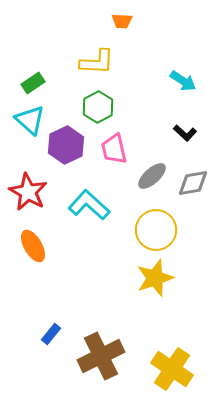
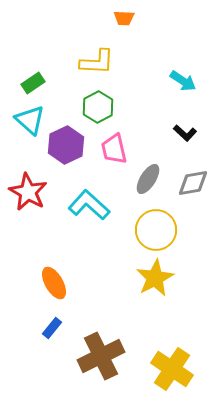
orange trapezoid: moved 2 px right, 3 px up
gray ellipse: moved 4 px left, 3 px down; rotated 16 degrees counterclockwise
orange ellipse: moved 21 px right, 37 px down
yellow star: rotated 9 degrees counterclockwise
blue rectangle: moved 1 px right, 6 px up
